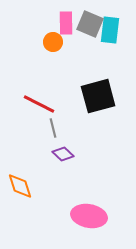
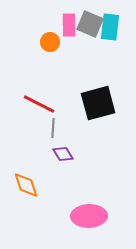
pink rectangle: moved 3 px right, 2 px down
cyan rectangle: moved 3 px up
orange circle: moved 3 px left
black square: moved 7 px down
gray line: rotated 18 degrees clockwise
purple diamond: rotated 15 degrees clockwise
orange diamond: moved 6 px right, 1 px up
pink ellipse: rotated 12 degrees counterclockwise
